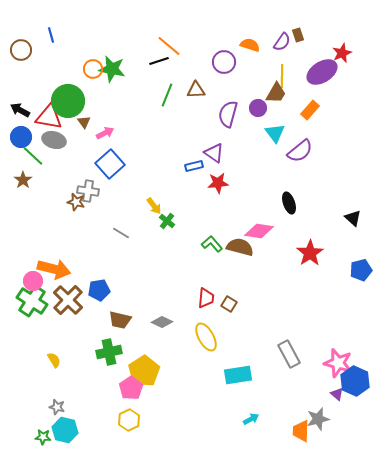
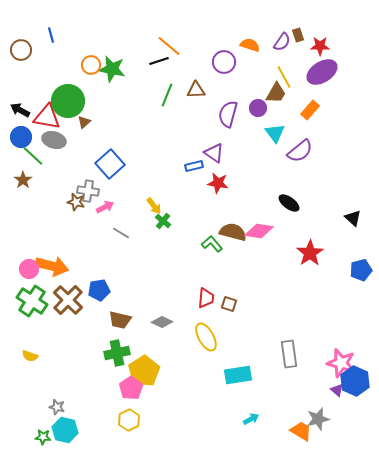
red star at (342, 53): moved 22 px left, 7 px up; rotated 24 degrees clockwise
orange circle at (93, 69): moved 2 px left, 4 px up
yellow line at (282, 76): moved 2 px right, 1 px down; rotated 30 degrees counterclockwise
red triangle at (49, 117): moved 2 px left
brown triangle at (84, 122): rotated 24 degrees clockwise
pink arrow at (105, 133): moved 74 px down
red star at (218, 183): rotated 15 degrees clockwise
black ellipse at (289, 203): rotated 35 degrees counterclockwise
green cross at (167, 221): moved 4 px left
brown semicircle at (240, 247): moved 7 px left, 15 px up
orange arrow at (54, 269): moved 2 px left, 3 px up
pink circle at (33, 281): moved 4 px left, 12 px up
brown square at (229, 304): rotated 14 degrees counterclockwise
green cross at (109, 352): moved 8 px right, 1 px down
gray rectangle at (289, 354): rotated 20 degrees clockwise
yellow semicircle at (54, 360): moved 24 px left, 4 px up; rotated 140 degrees clockwise
pink star at (338, 363): moved 3 px right
purple triangle at (337, 394): moved 4 px up
orange trapezoid at (301, 431): rotated 120 degrees clockwise
